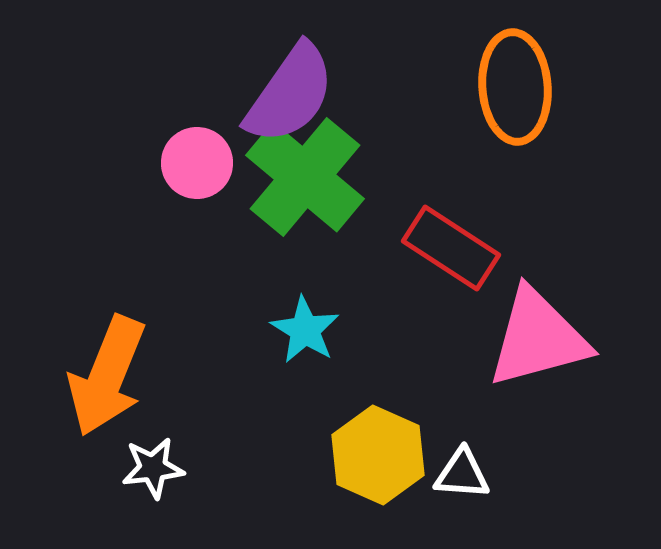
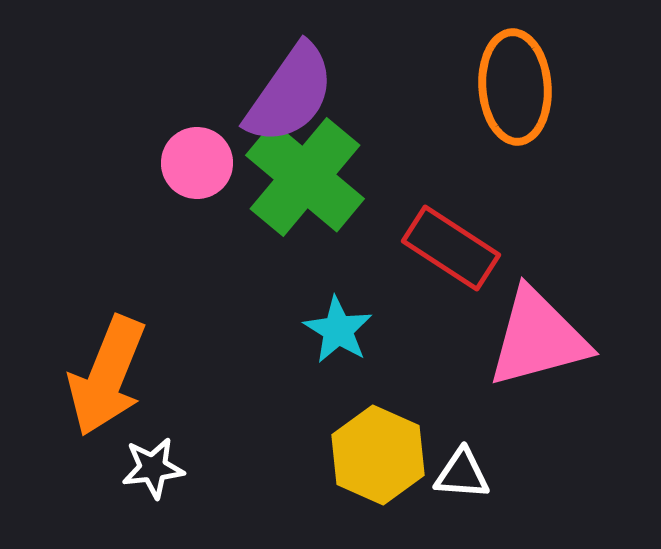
cyan star: moved 33 px right
